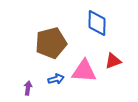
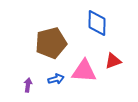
purple arrow: moved 3 px up
